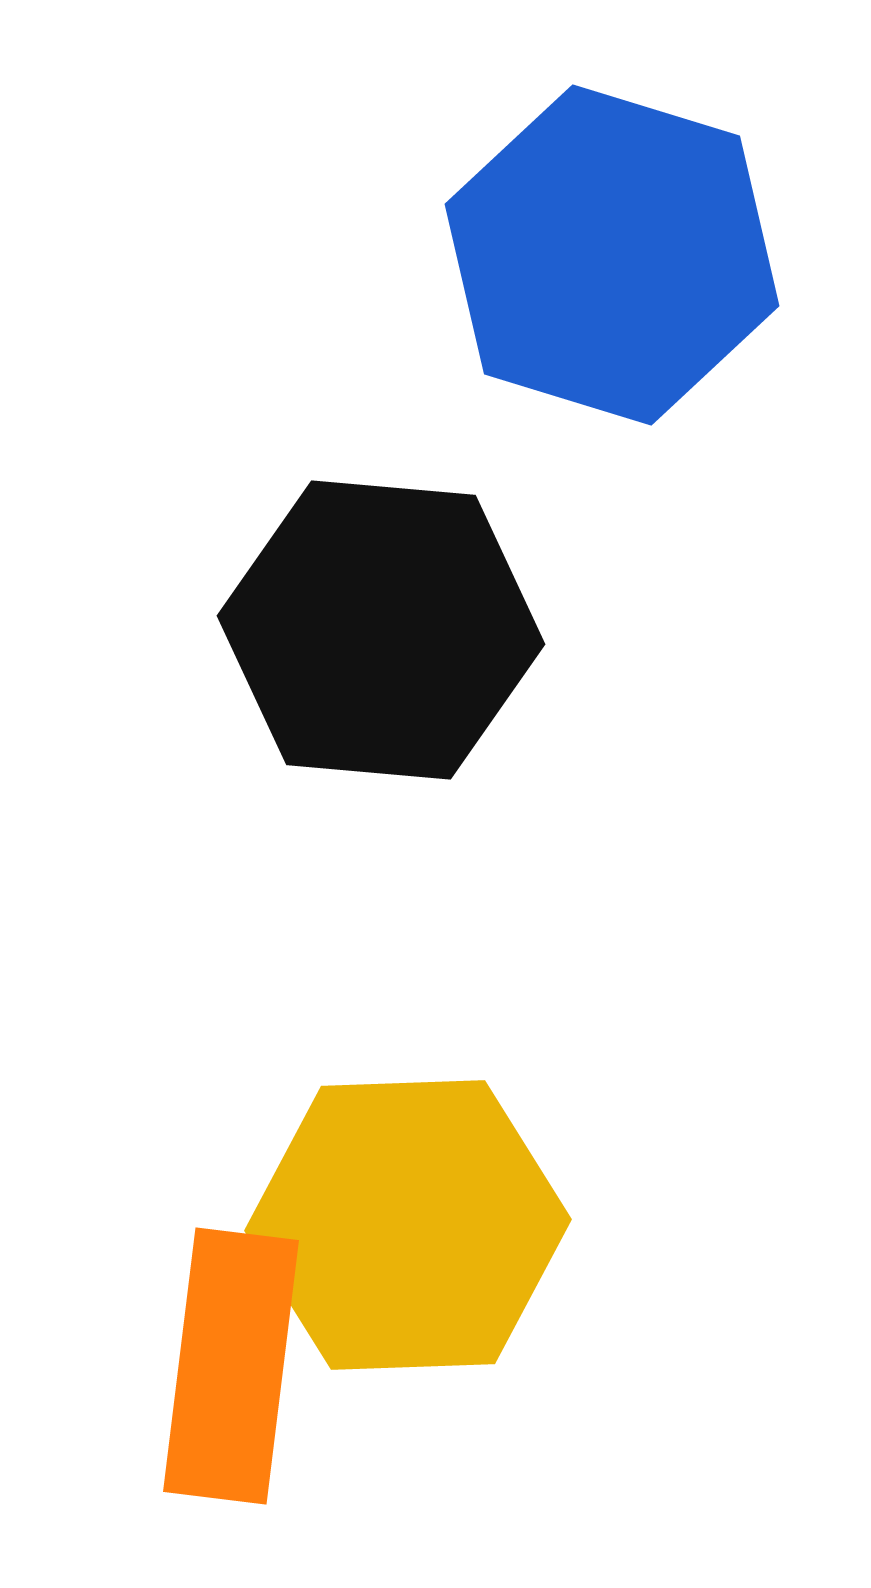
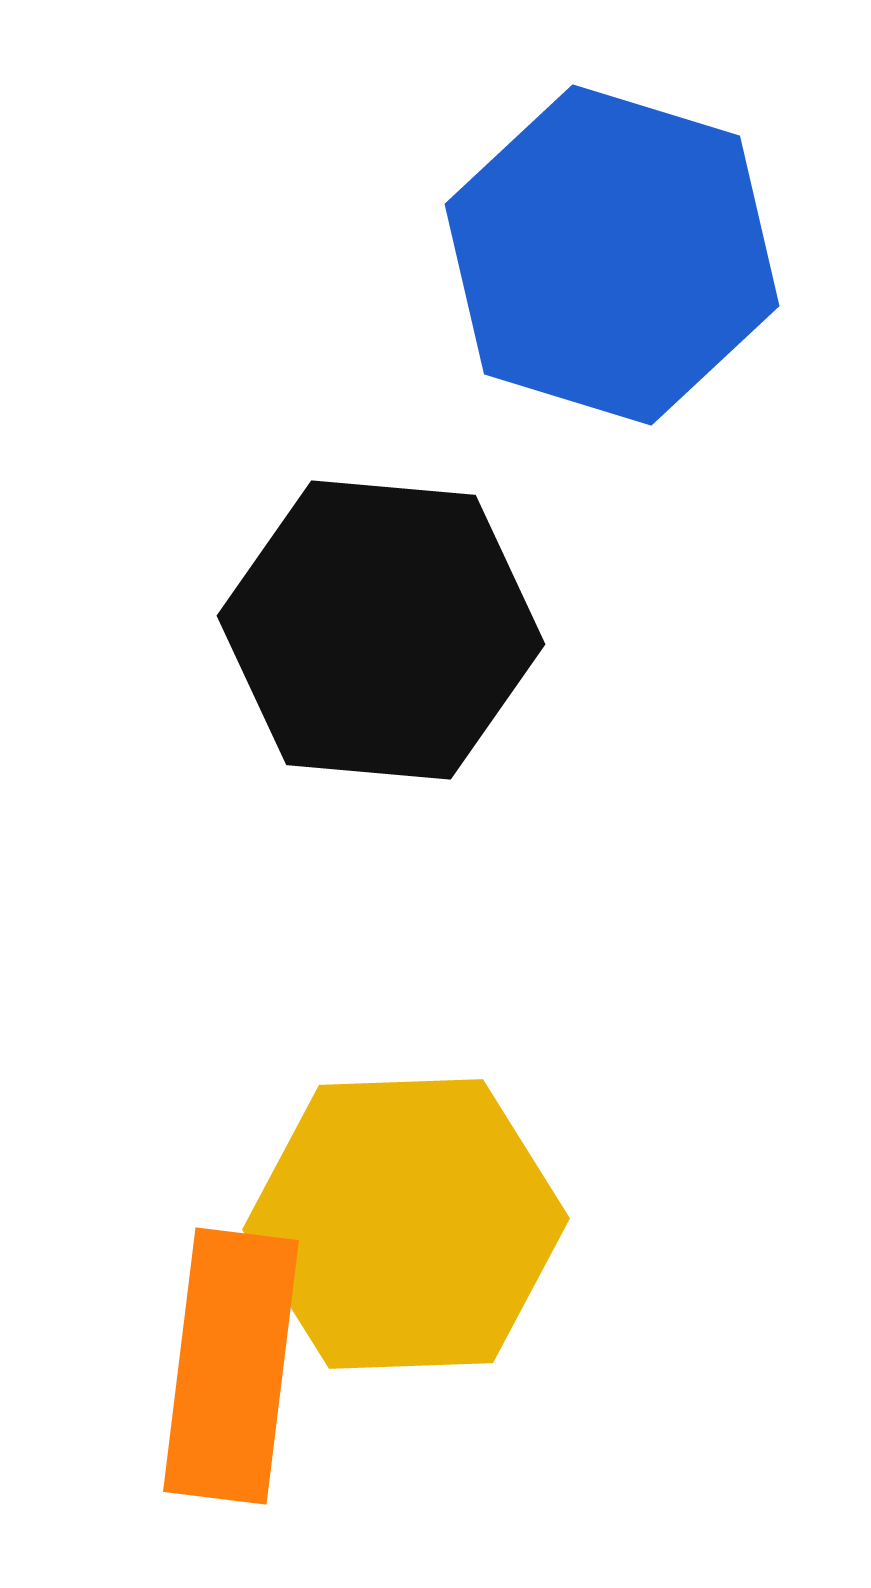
yellow hexagon: moved 2 px left, 1 px up
